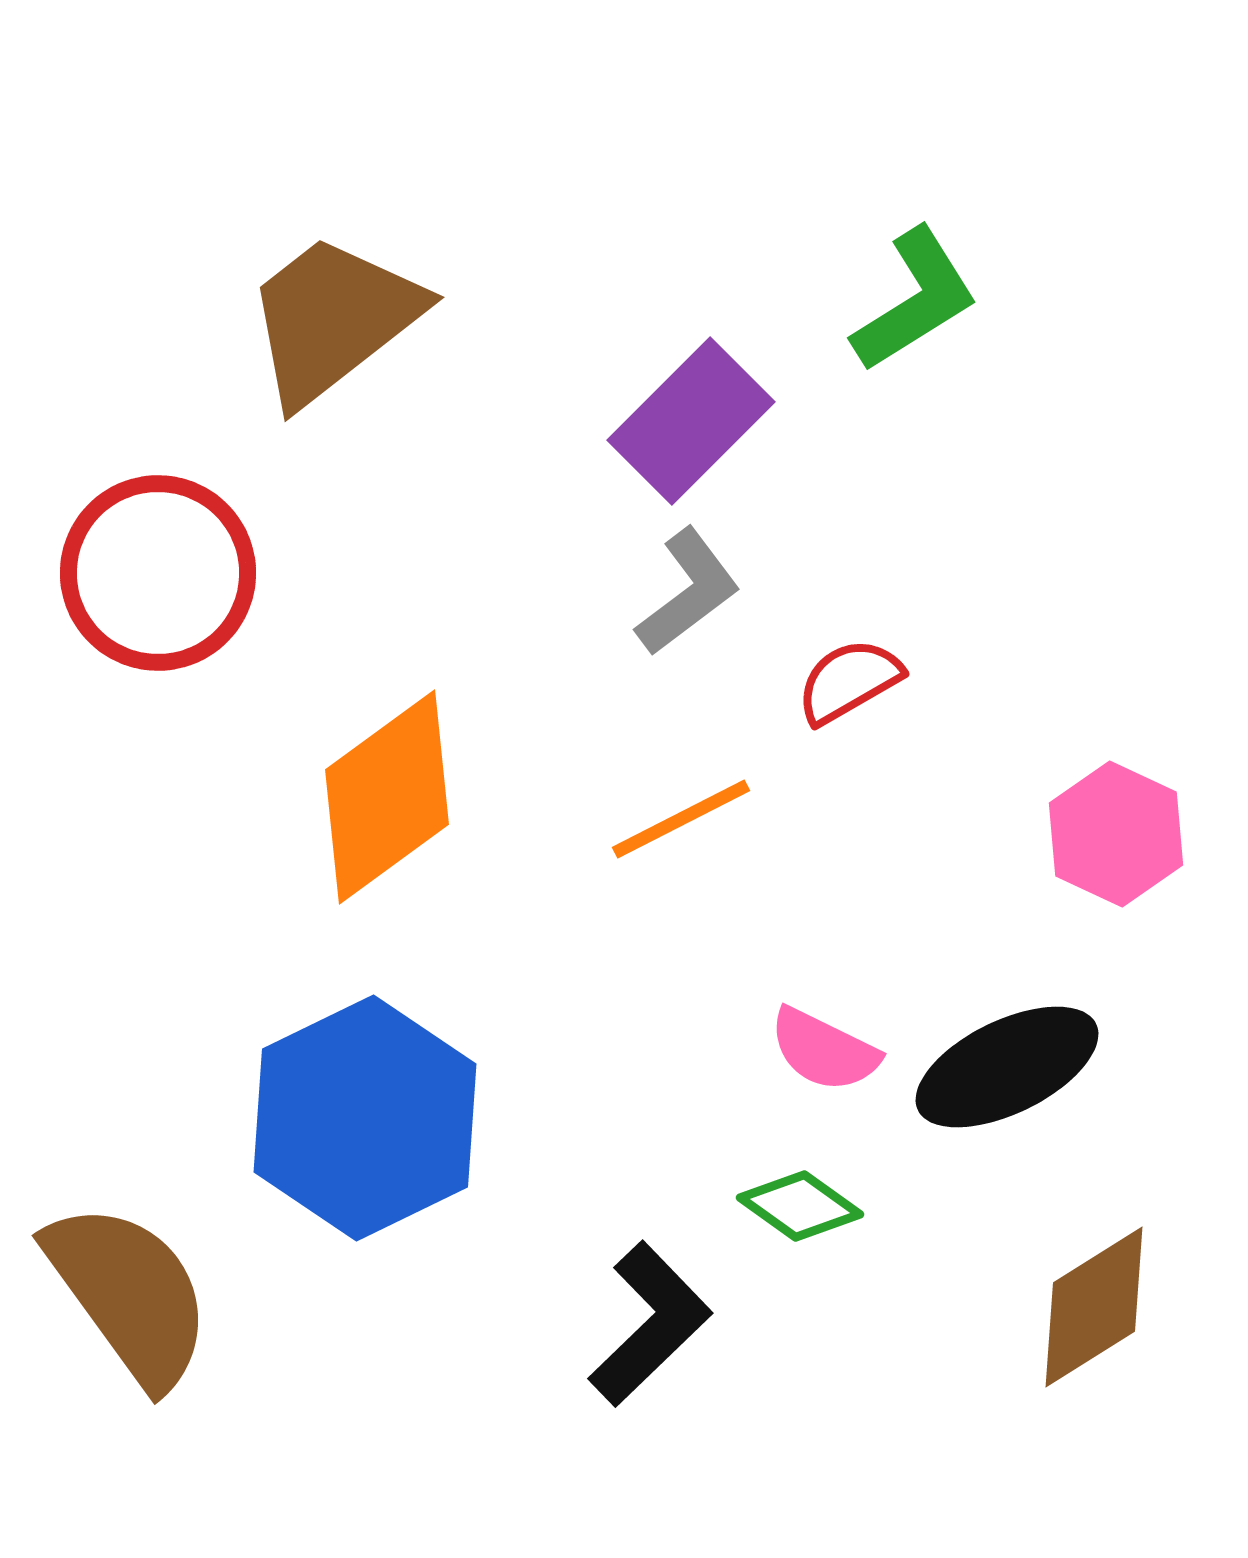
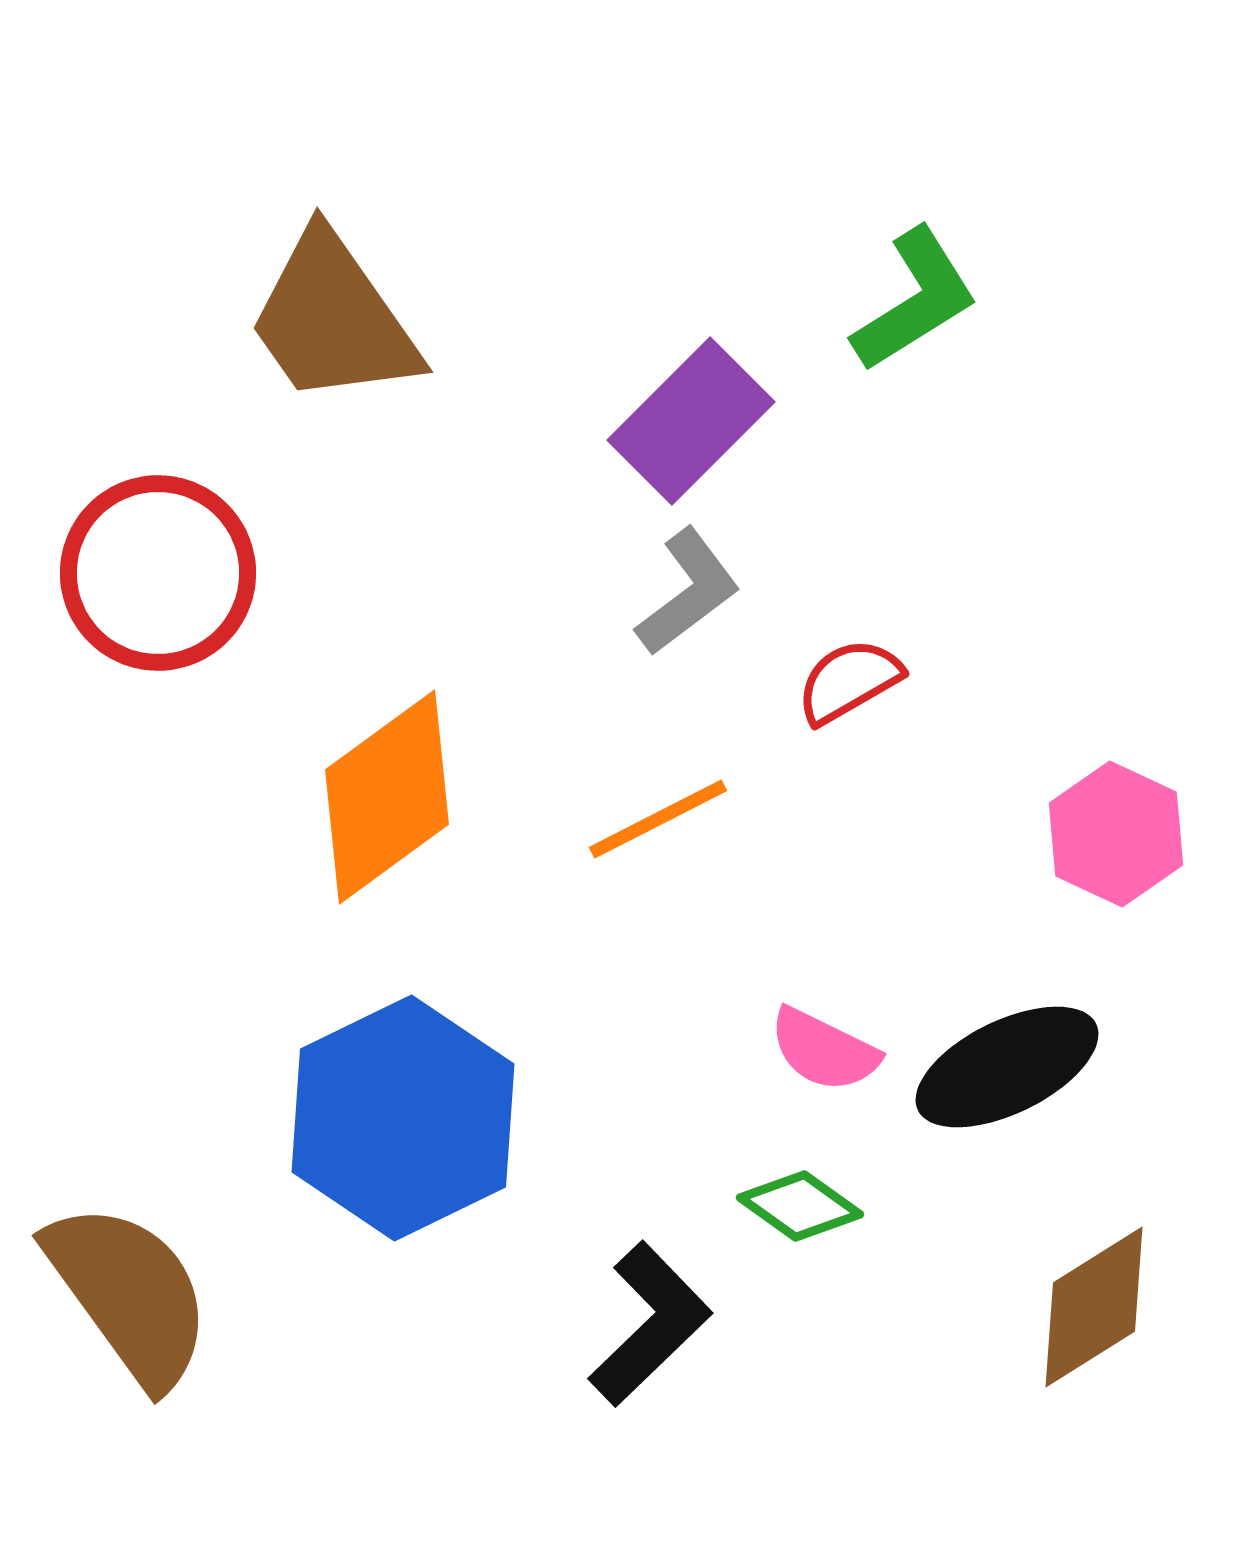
brown trapezoid: rotated 87 degrees counterclockwise
orange line: moved 23 px left
blue hexagon: moved 38 px right
